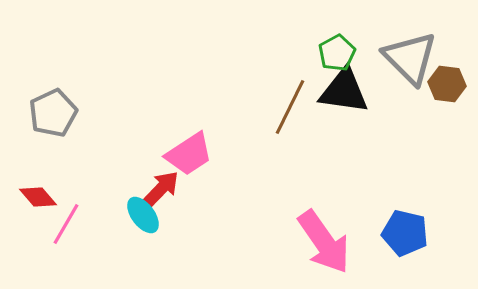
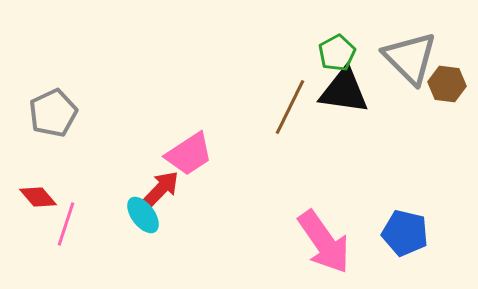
pink line: rotated 12 degrees counterclockwise
